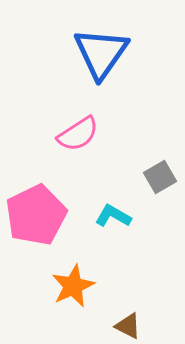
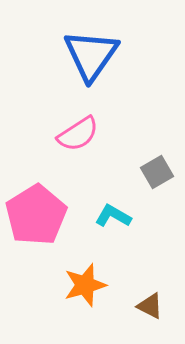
blue triangle: moved 10 px left, 2 px down
gray square: moved 3 px left, 5 px up
pink pentagon: rotated 6 degrees counterclockwise
orange star: moved 12 px right, 1 px up; rotated 9 degrees clockwise
brown triangle: moved 22 px right, 20 px up
